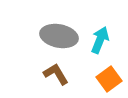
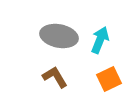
brown L-shape: moved 1 px left, 3 px down
orange square: rotated 10 degrees clockwise
